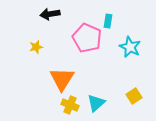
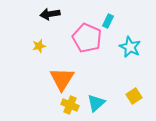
cyan rectangle: rotated 16 degrees clockwise
yellow star: moved 3 px right, 1 px up
